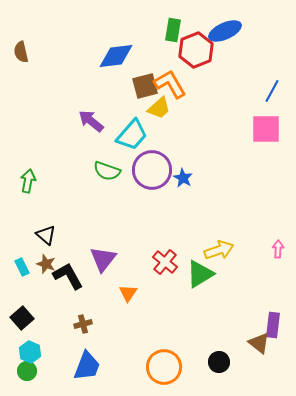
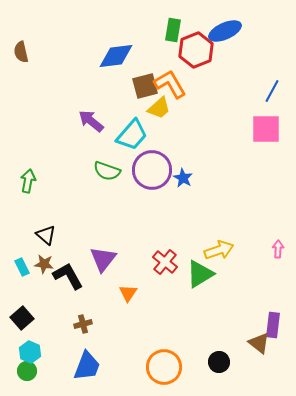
brown star: moved 2 px left; rotated 12 degrees counterclockwise
